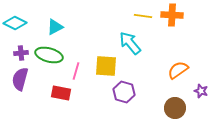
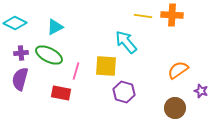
cyan arrow: moved 4 px left, 1 px up
green ellipse: rotated 12 degrees clockwise
